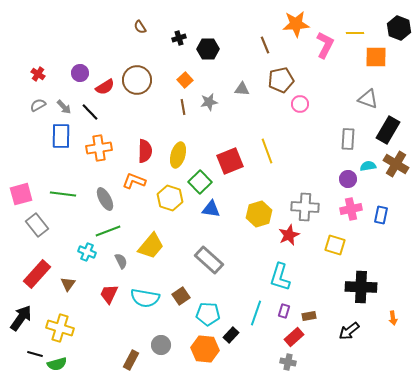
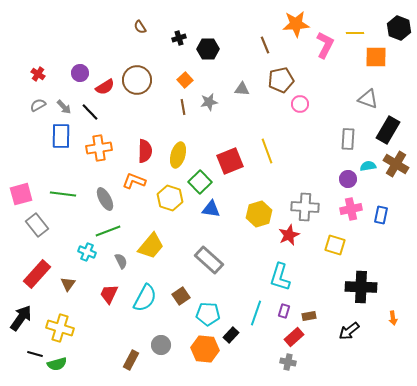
cyan semicircle at (145, 298): rotated 72 degrees counterclockwise
